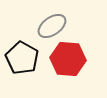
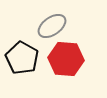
red hexagon: moved 2 px left
